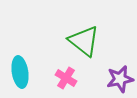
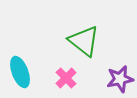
cyan ellipse: rotated 12 degrees counterclockwise
pink cross: rotated 15 degrees clockwise
